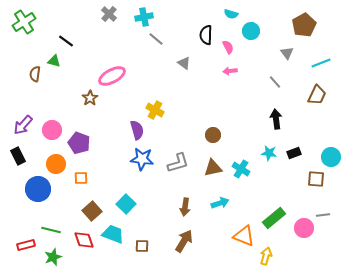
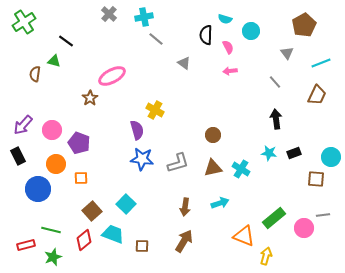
cyan semicircle at (231, 14): moved 6 px left, 5 px down
red diamond at (84, 240): rotated 70 degrees clockwise
